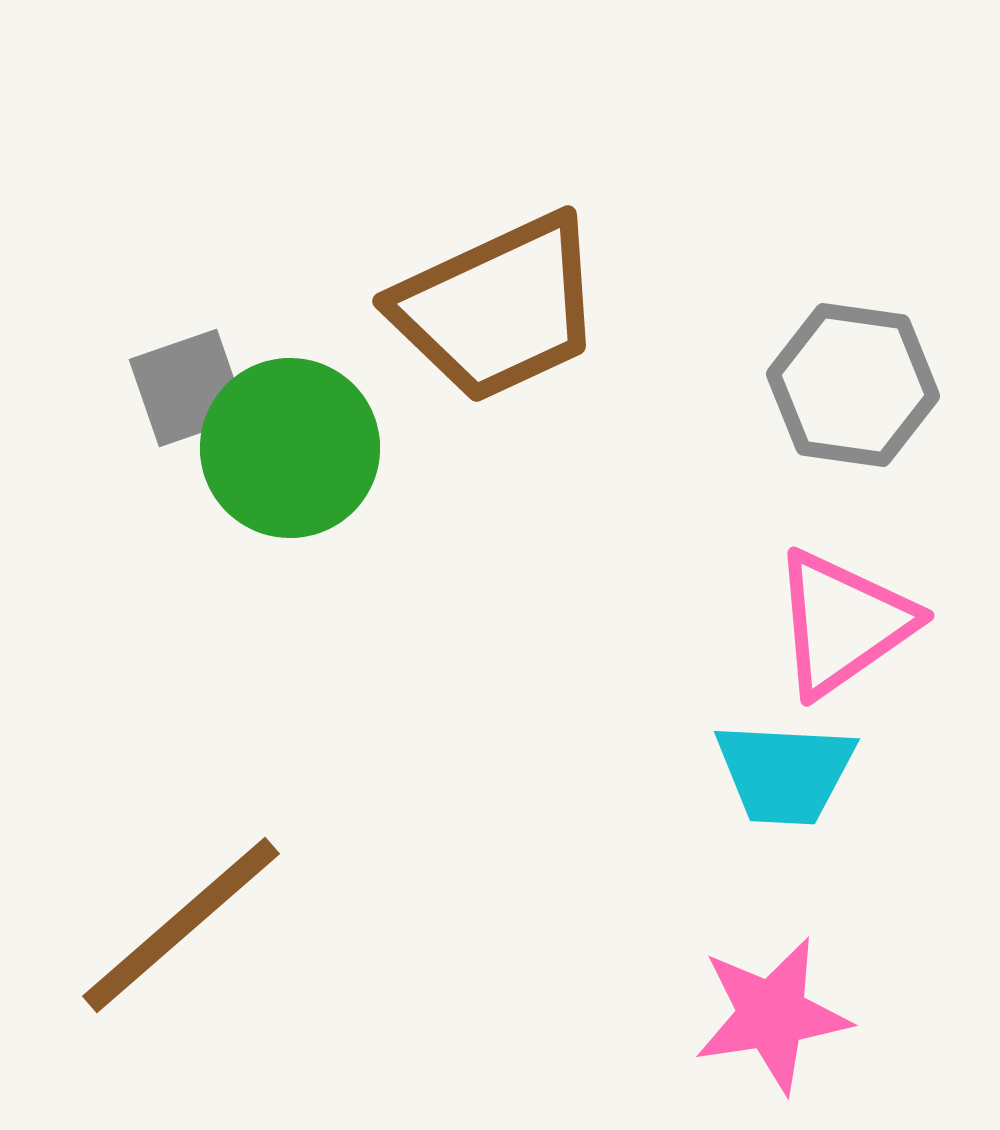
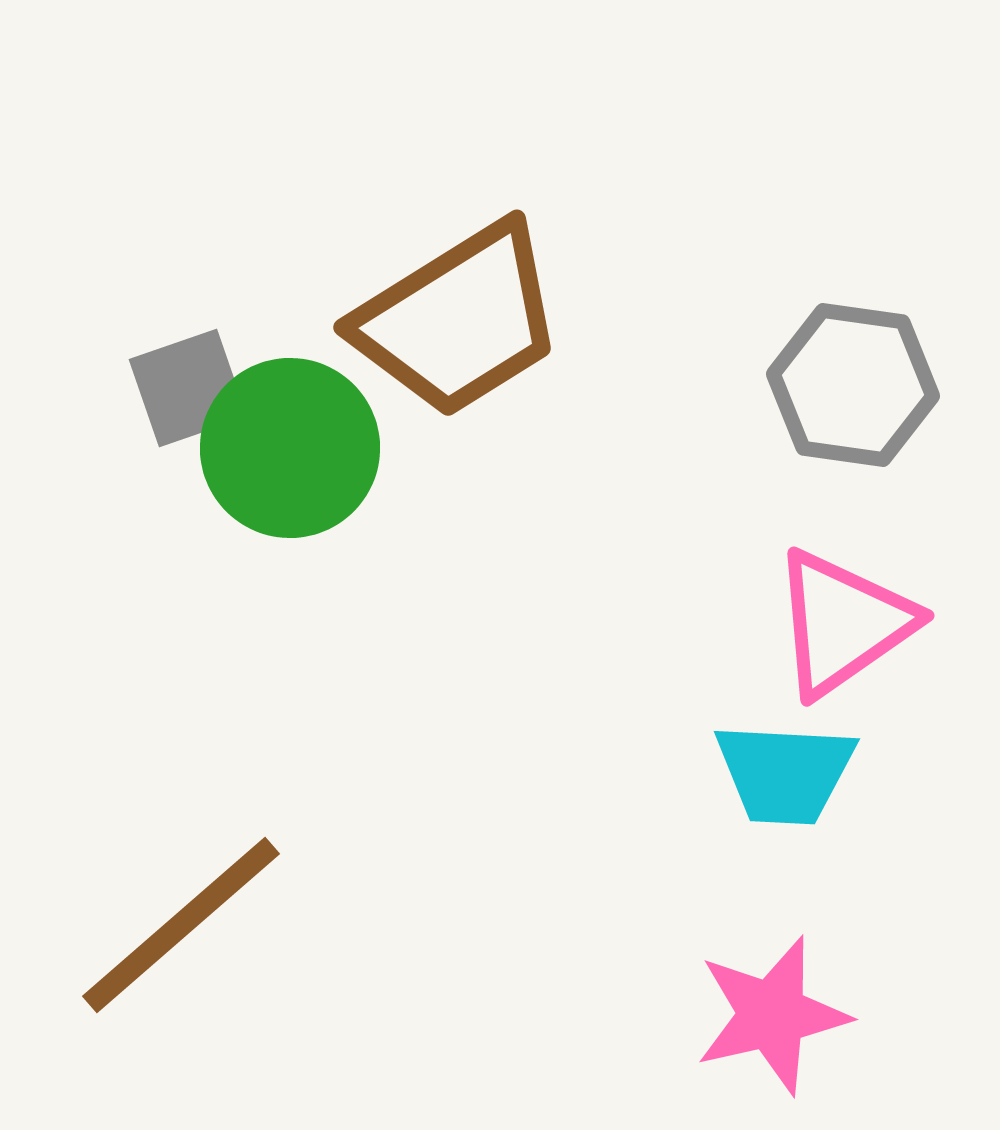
brown trapezoid: moved 39 px left, 12 px down; rotated 7 degrees counterclockwise
pink star: rotated 4 degrees counterclockwise
